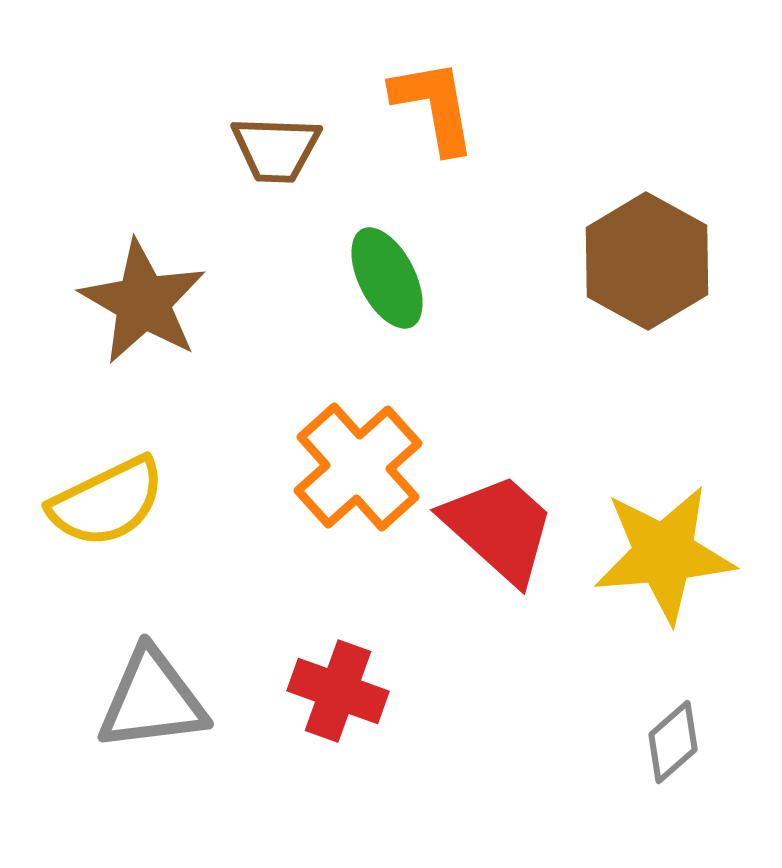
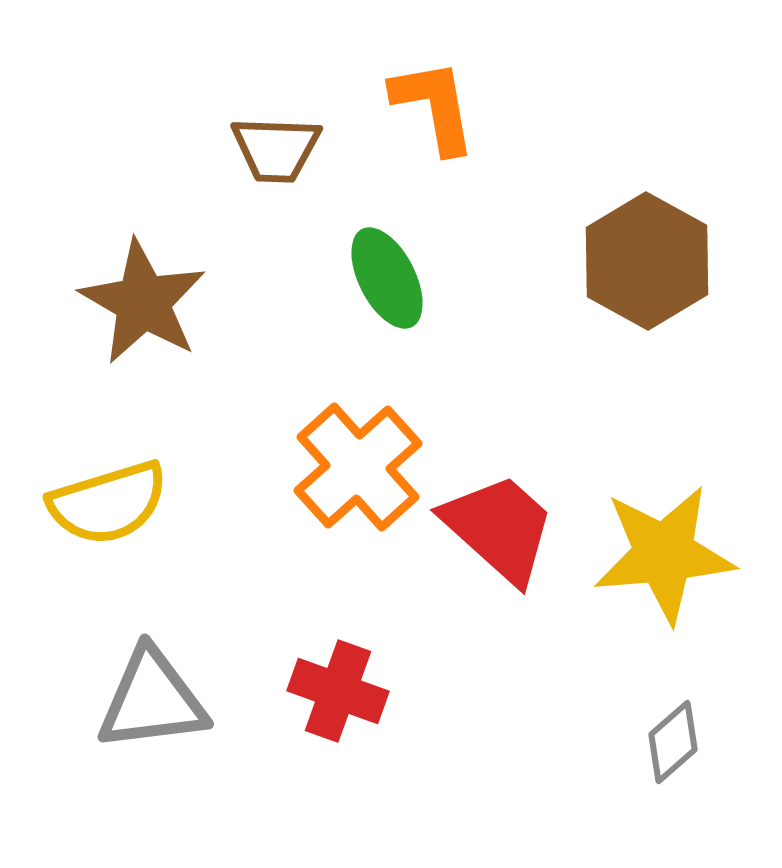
yellow semicircle: moved 1 px right, 1 px down; rotated 9 degrees clockwise
